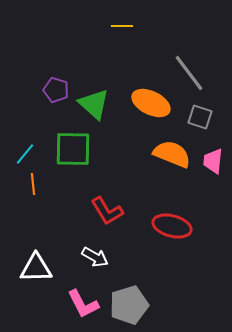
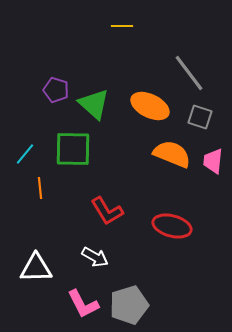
orange ellipse: moved 1 px left, 3 px down
orange line: moved 7 px right, 4 px down
